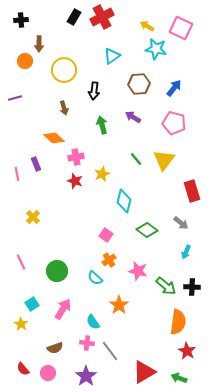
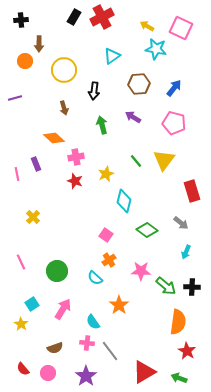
green line at (136, 159): moved 2 px down
yellow star at (102, 174): moved 4 px right
pink star at (138, 271): moved 3 px right; rotated 12 degrees counterclockwise
